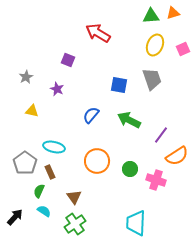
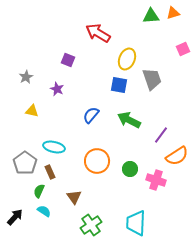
yellow ellipse: moved 28 px left, 14 px down
green cross: moved 16 px right, 1 px down
